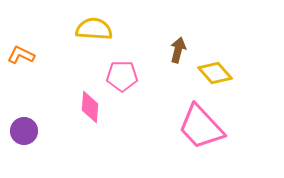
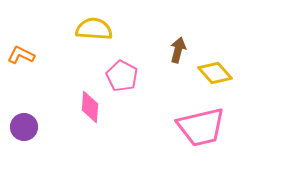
pink pentagon: rotated 28 degrees clockwise
pink trapezoid: rotated 60 degrees counterclockwise
purple circle: moved 4 px up
